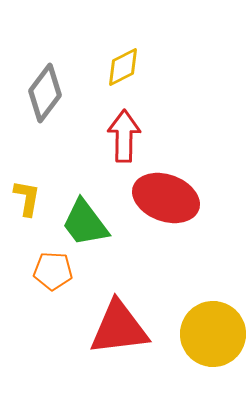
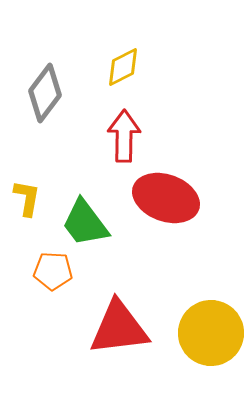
yellow circle: moved 2 px left, 1 px up
